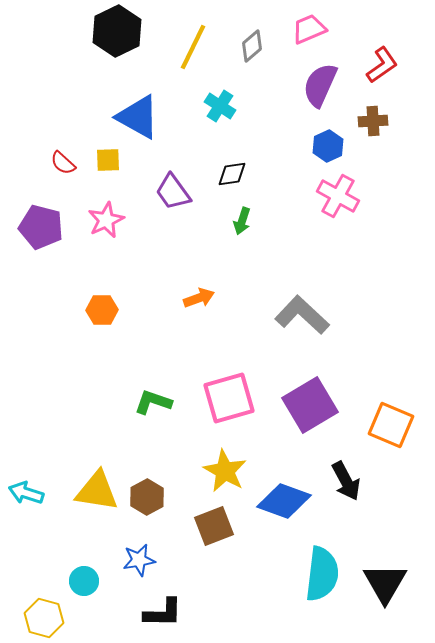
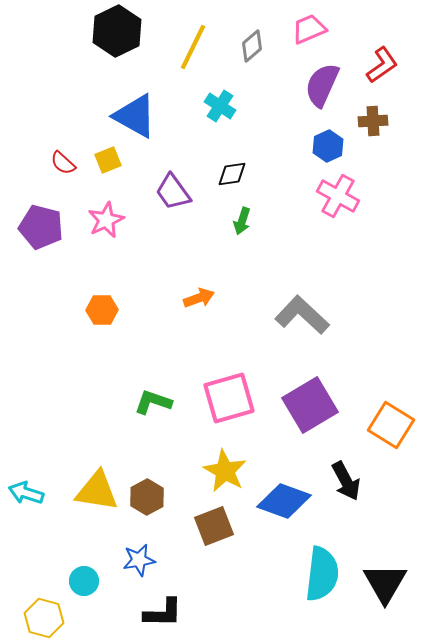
purple semicircle: moved 2 px right
blue triangle: moved 3 px left, 1 px up
yellow square: rotated 20 degrees counterclockwise
orange square: rotated 9 degrees clockwise
